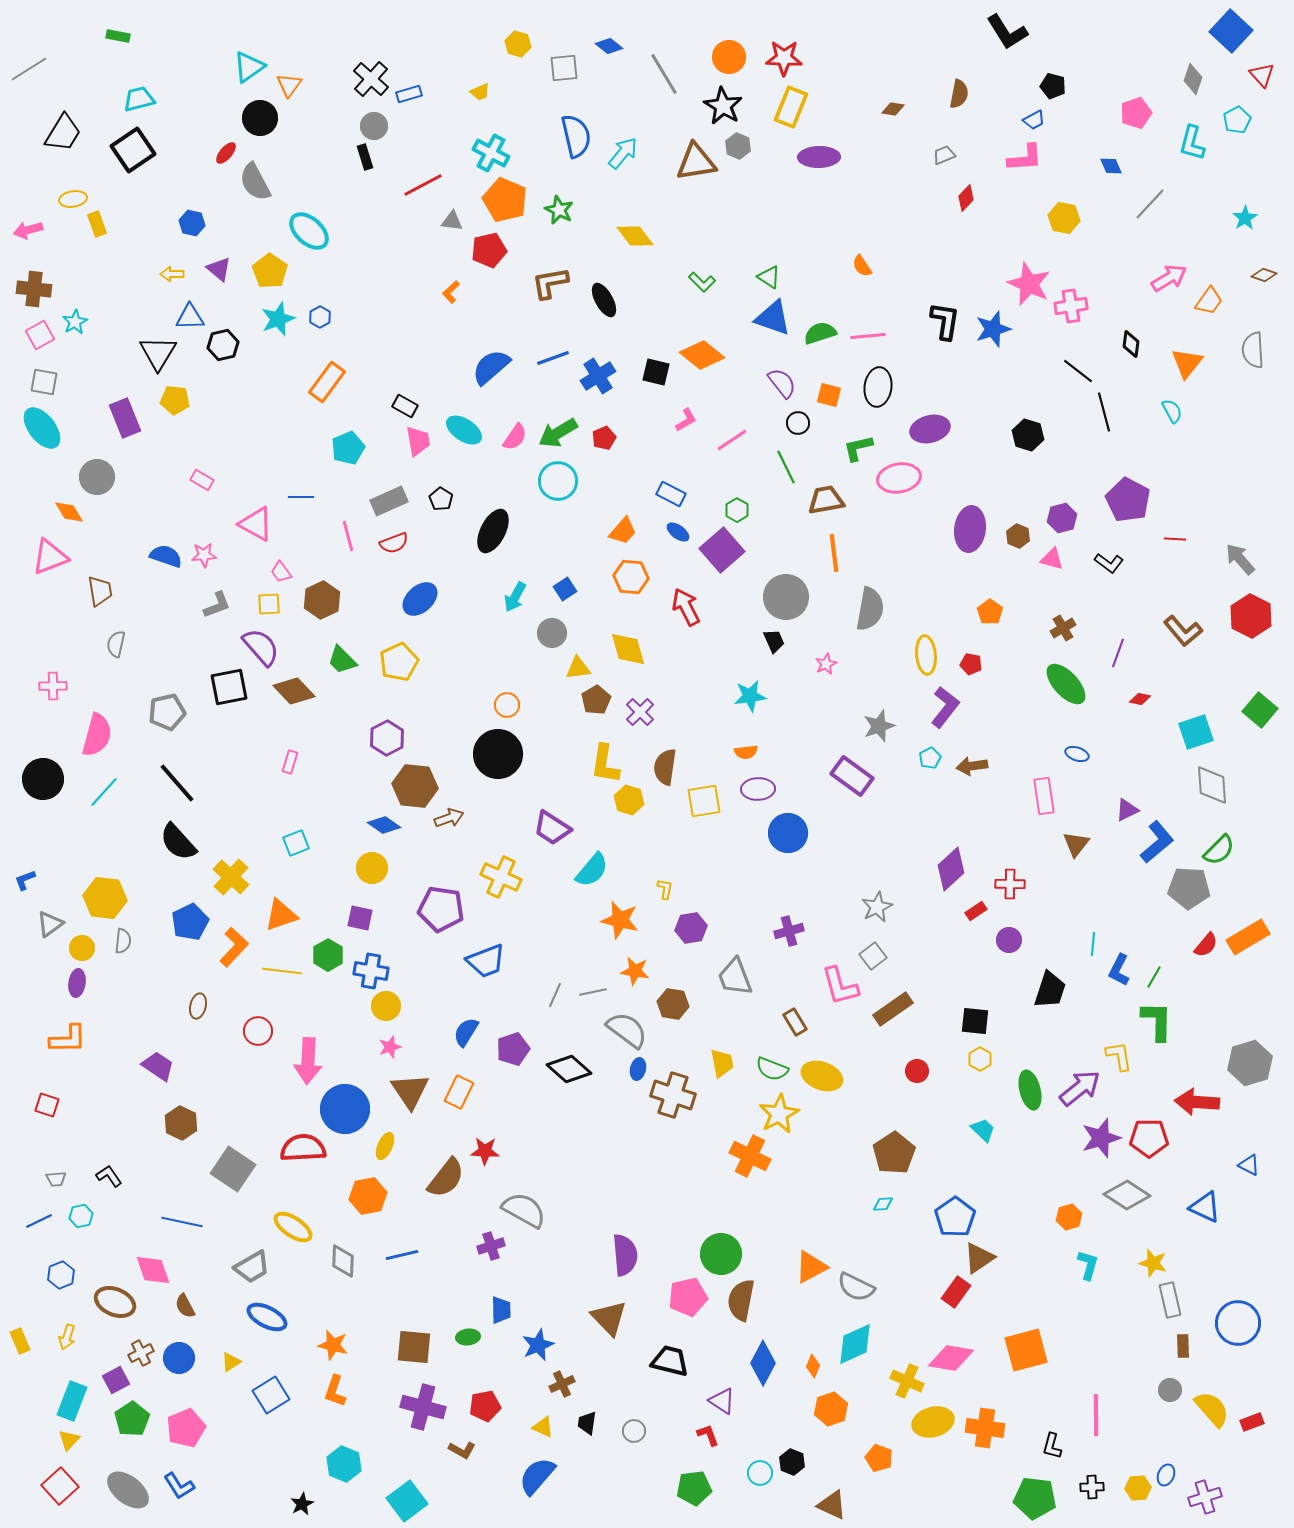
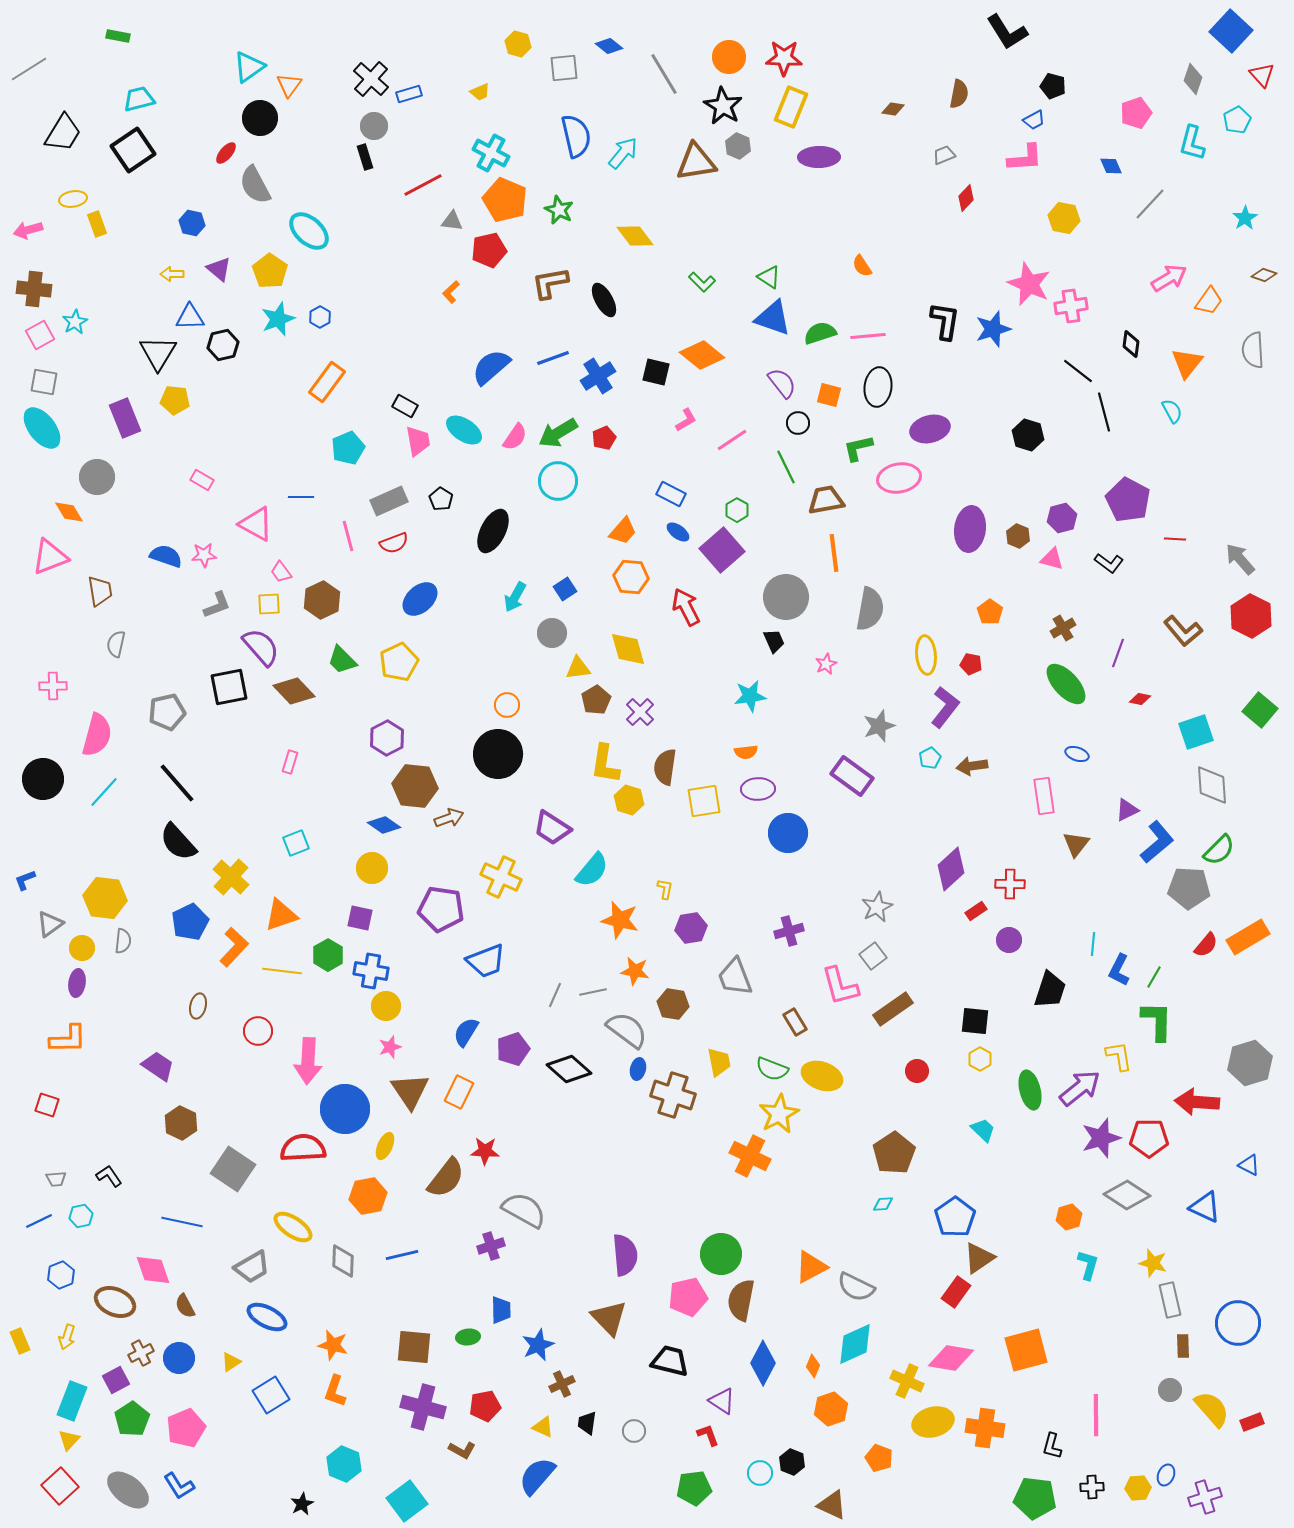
gray semicircle at (255, 182): moved 3 px down
yellow trapezoid at (722, 1063): moved 3 px left, 1 px up
